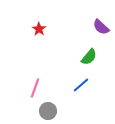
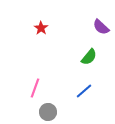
red star: moved 2 px right, 1 px up
blue line: moved 3 px right, 6 px down
gray circle: moved 1 px down
